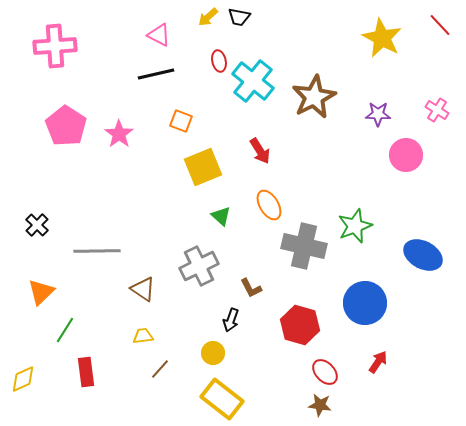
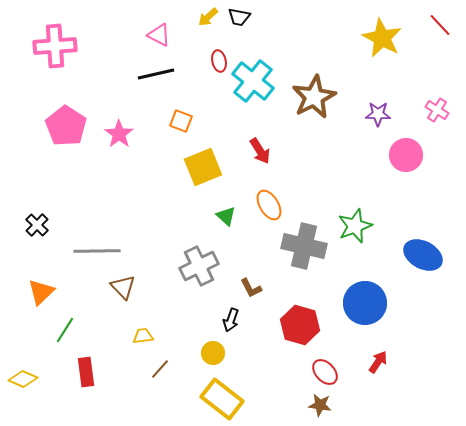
green triangle at (221, 216): moved 5 px right
brown triangle at (143, 289): moved 20 px left, 2 px up; rotated 12 degrees clockwise
yellow diamond at (23, 379): rotated 48 degrees clockwise
